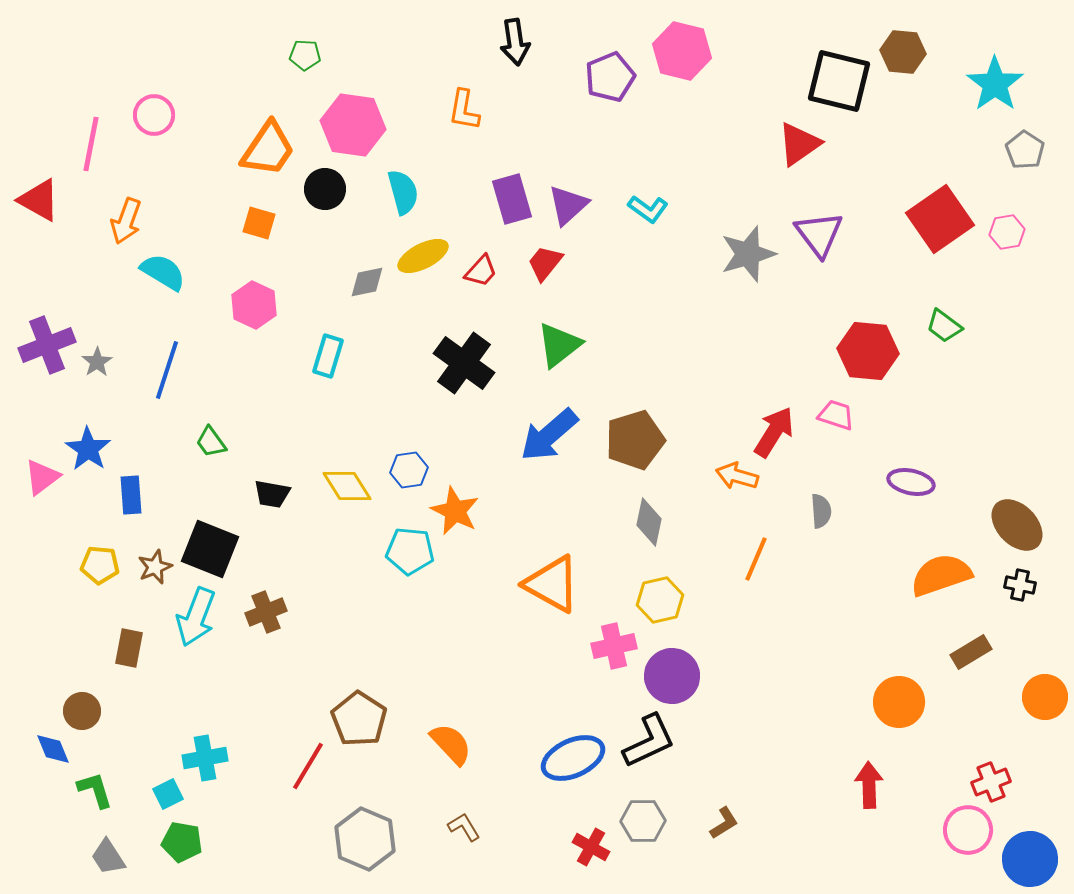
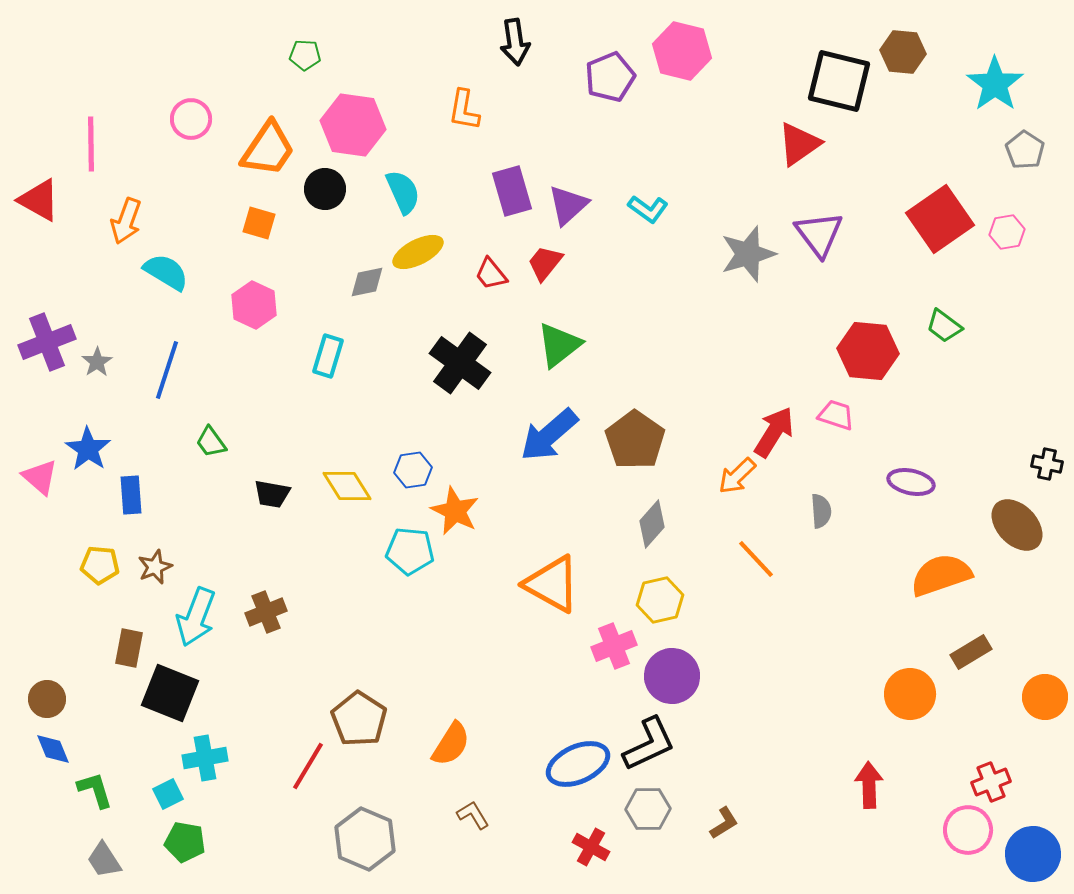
pink circle at (154, 115): moved 37 px right, 4 px down
pink line at (91, 144): rotated 12 degrees counterclockwise
cyan semicircle at (403, 192): rotated 9 degrees counterclockwise
purple rectangle at (512, 199): moved 8 px up
yellow ellipse at (423, 256): moved 5 px left, 4 px up
red trapezoid at (481, 271): moved 10 px right, 3 px down; rotated 99 degrees clockwise
cyan semicircle at (163, 272): moved 3 px right
purple cross at (47, 345): moved 3 px up
black cross at (464, 363): moved 4 px left
brown pentagon at (635, 440): rotated 20 degrees counterclockwise
blue hexagon at (409, 470): moved 4 px right
orange arrow at (737, 476): rotated 60 degrees counterclockwise
pink triangle at (42, 477): moved 2 px left; rotated 42 degrees counterclockwise
gray diamond at (649, 522): moved 3 px right, 2 px down; rotated 30 degrees clockwise
black square at (210, 549): moved 40 px left, 144 px down
orange line at (756, 559): rotated 66 degrees counterclockwise
black cross at (1020, 585): moved 27 px right, 121 px up
pink cross at (614, 646): rotated 9 degrees counterclockwise
orange circle at (899, 702): moved 11 px right, 8 px up
brown circle at (82, 711): moved 35 px left, 12 px up
black L-shape at (649, 741): moved 3 px down
orange semicircle at (451, 744): rotated 75 degrees clockwise
blue ellipse at (573, 758): moved 5 px right, 6 px down
gray hexagon at (643, 821): moved 5 px right, 12 px up
brown L-shape at (464, 827): moved 9 px right, 12 px up
green pentagon at (182, 842): moved 3 px right
gray trapezoid at (108, 857): moved 4 px left, 3 px down
blue circle at (1030, 859): moved 3 px right, 5 px up
